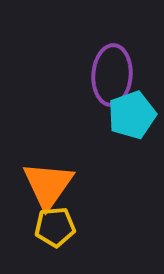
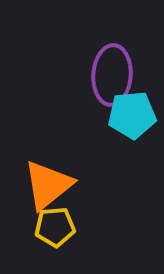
cyan pentagon: rotated 15 degrees clockwise
orange triangle: rotated 16 degrees clockwise
